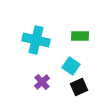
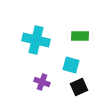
cyan square: moved 1 px up; rotated 18 degrees counterclockwise
purple cross: rotated 28 degrees counterclockwise
